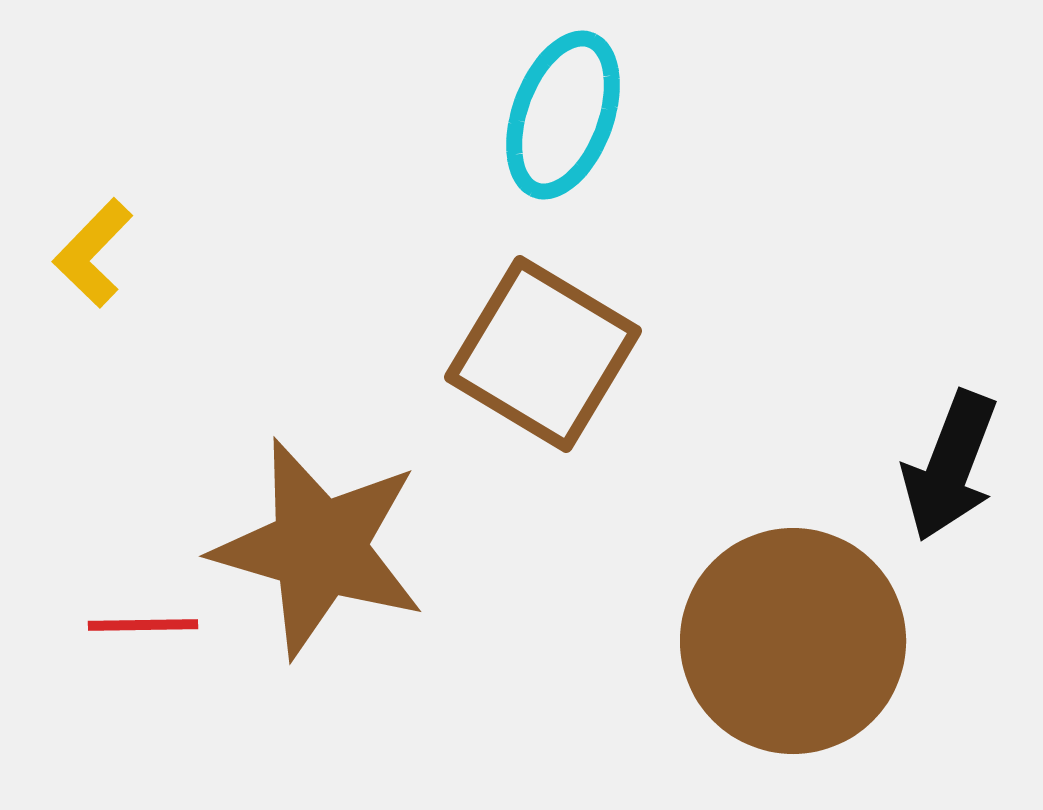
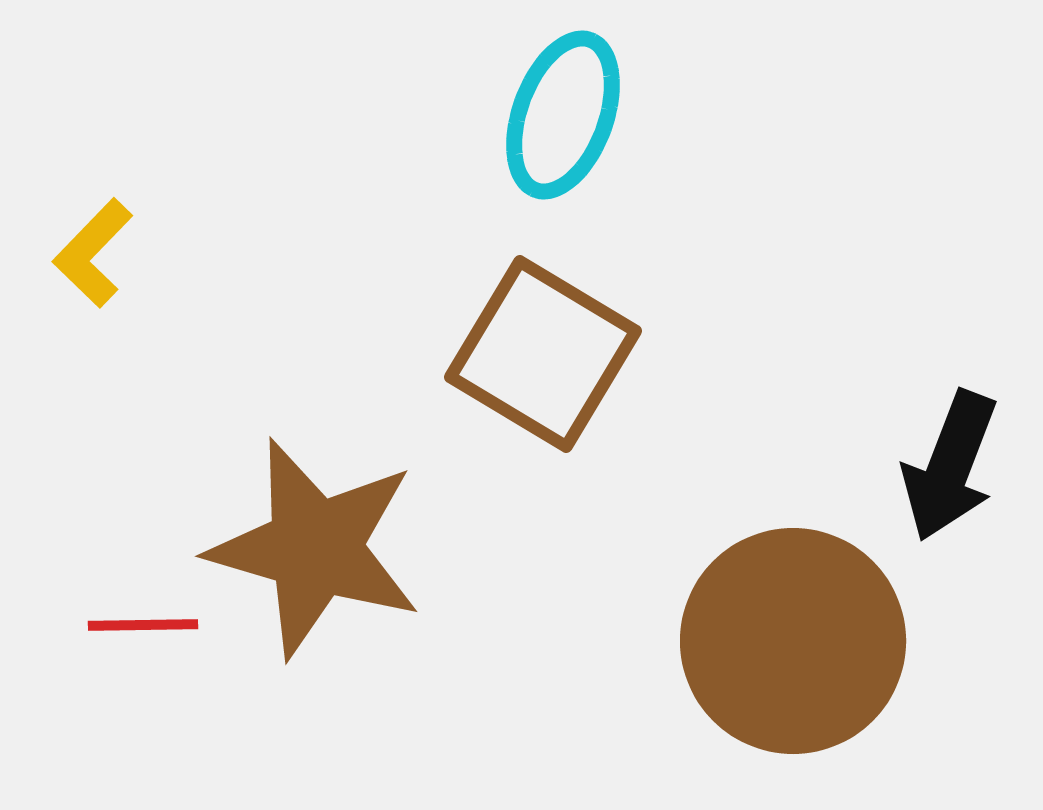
brown star: moved 4 px left
